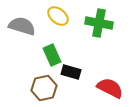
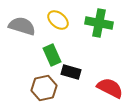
yellow ellipse: moved 4 px down
